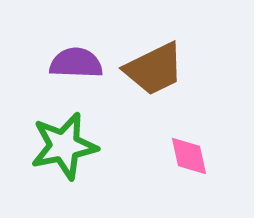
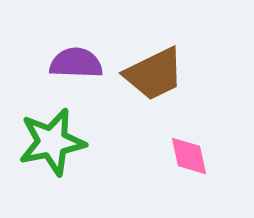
brown trapezoid: moved 5 px down
green star: moved 12 px left, 4 px up
